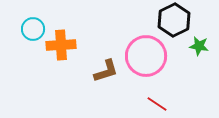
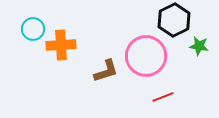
red line: moved 6 px right, 7 px up; rotated 55 degrees counterclockwise
